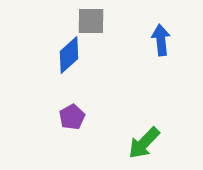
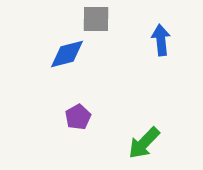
gray square: moved 5 px right, 2 px up
blue diamond: moved 2 px left, 1 px up; rotated 27 degrees clockwise
purple pentagon: moved 6 px right
